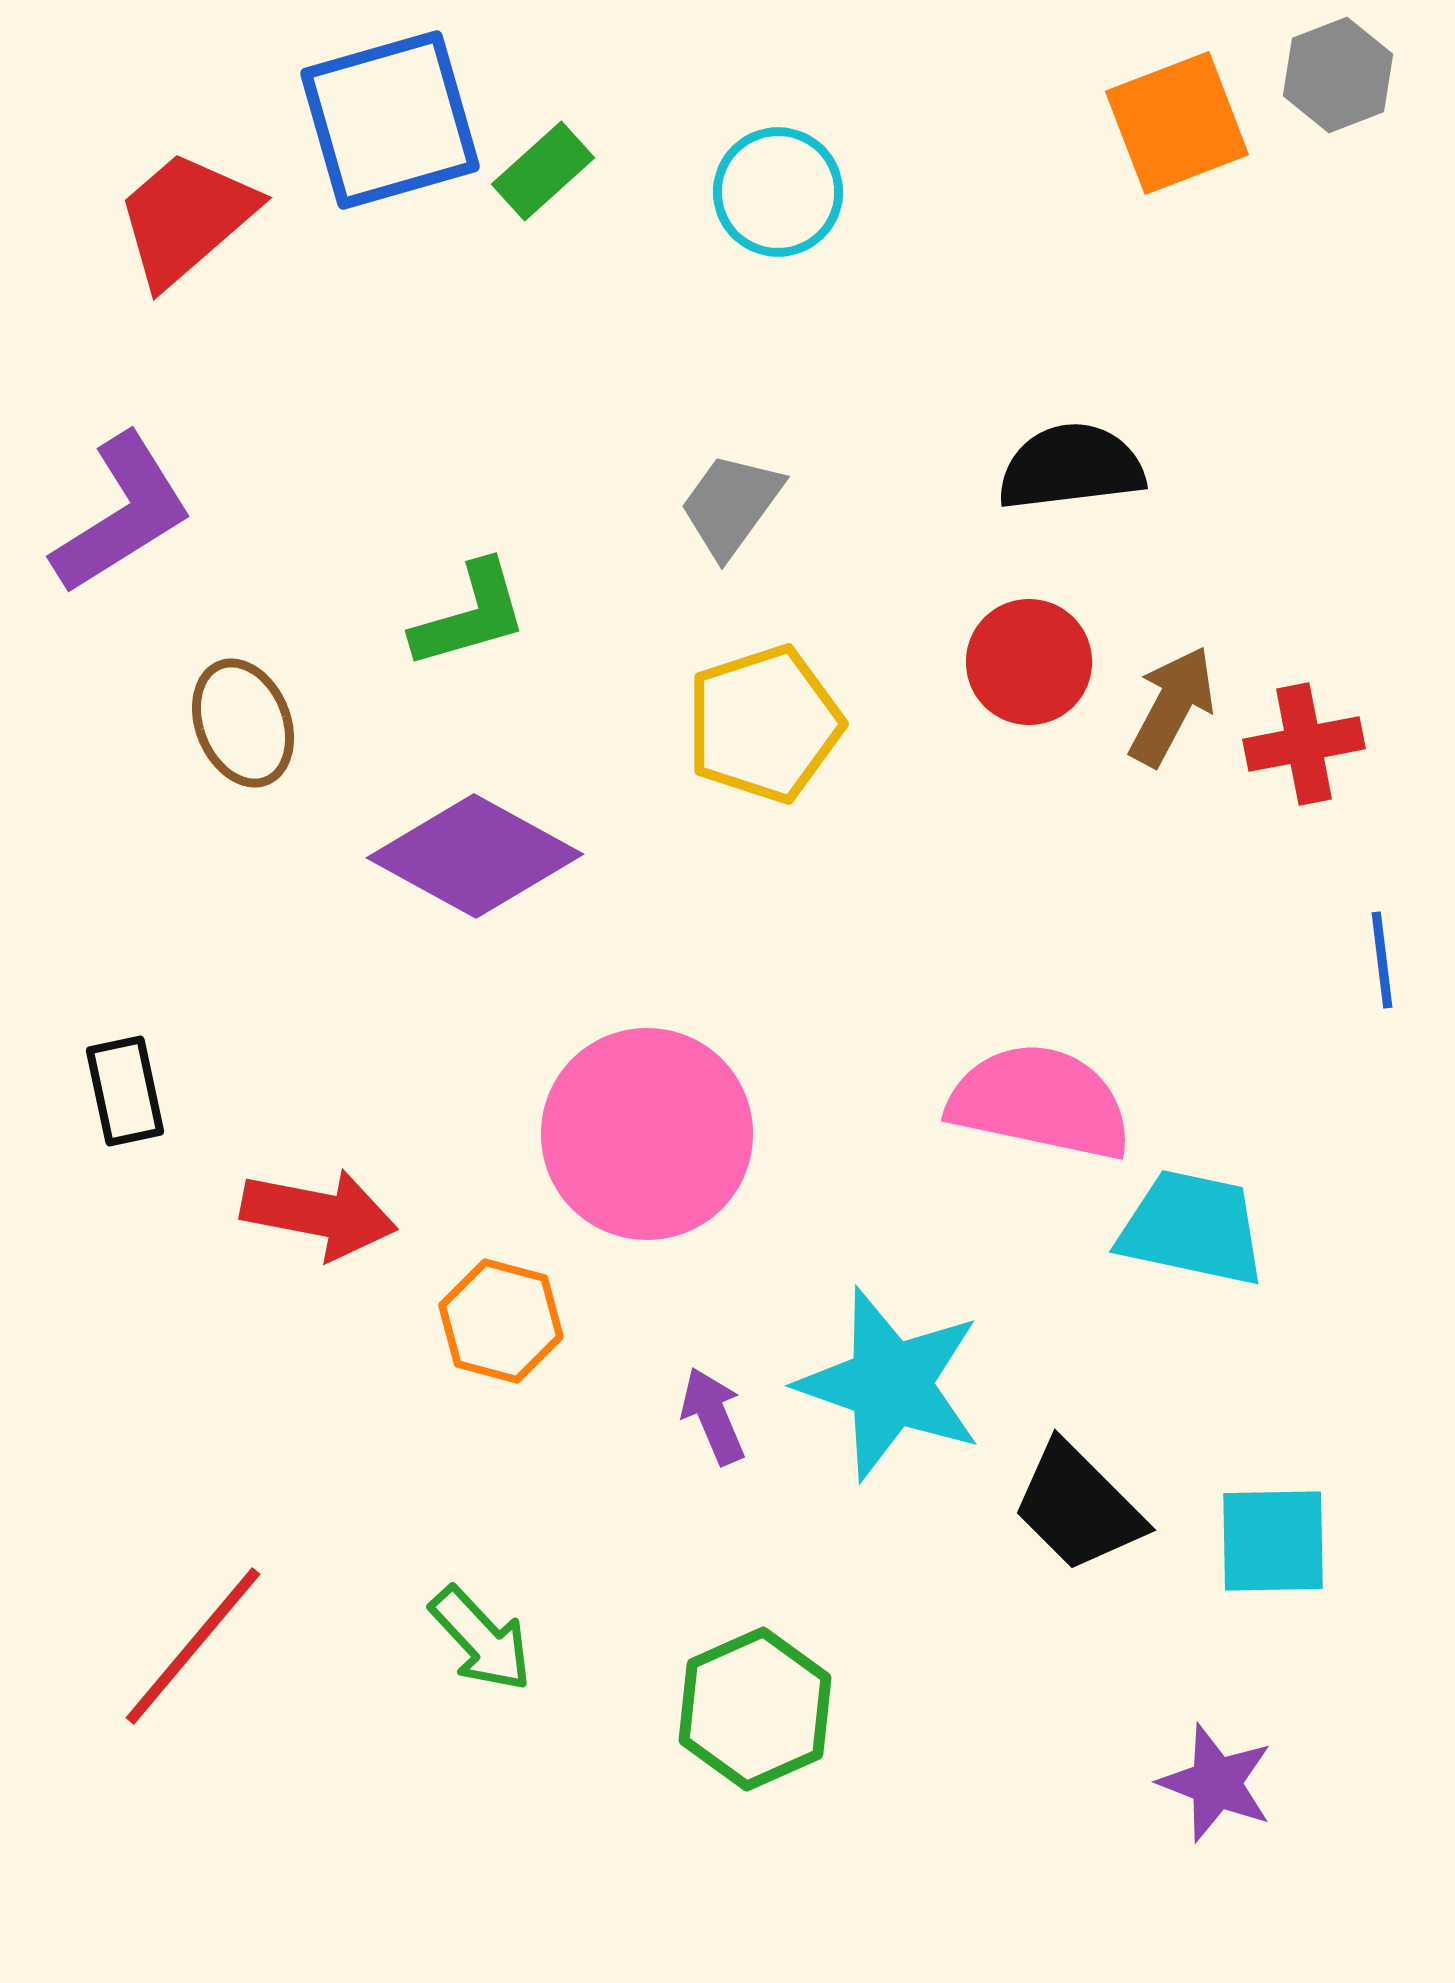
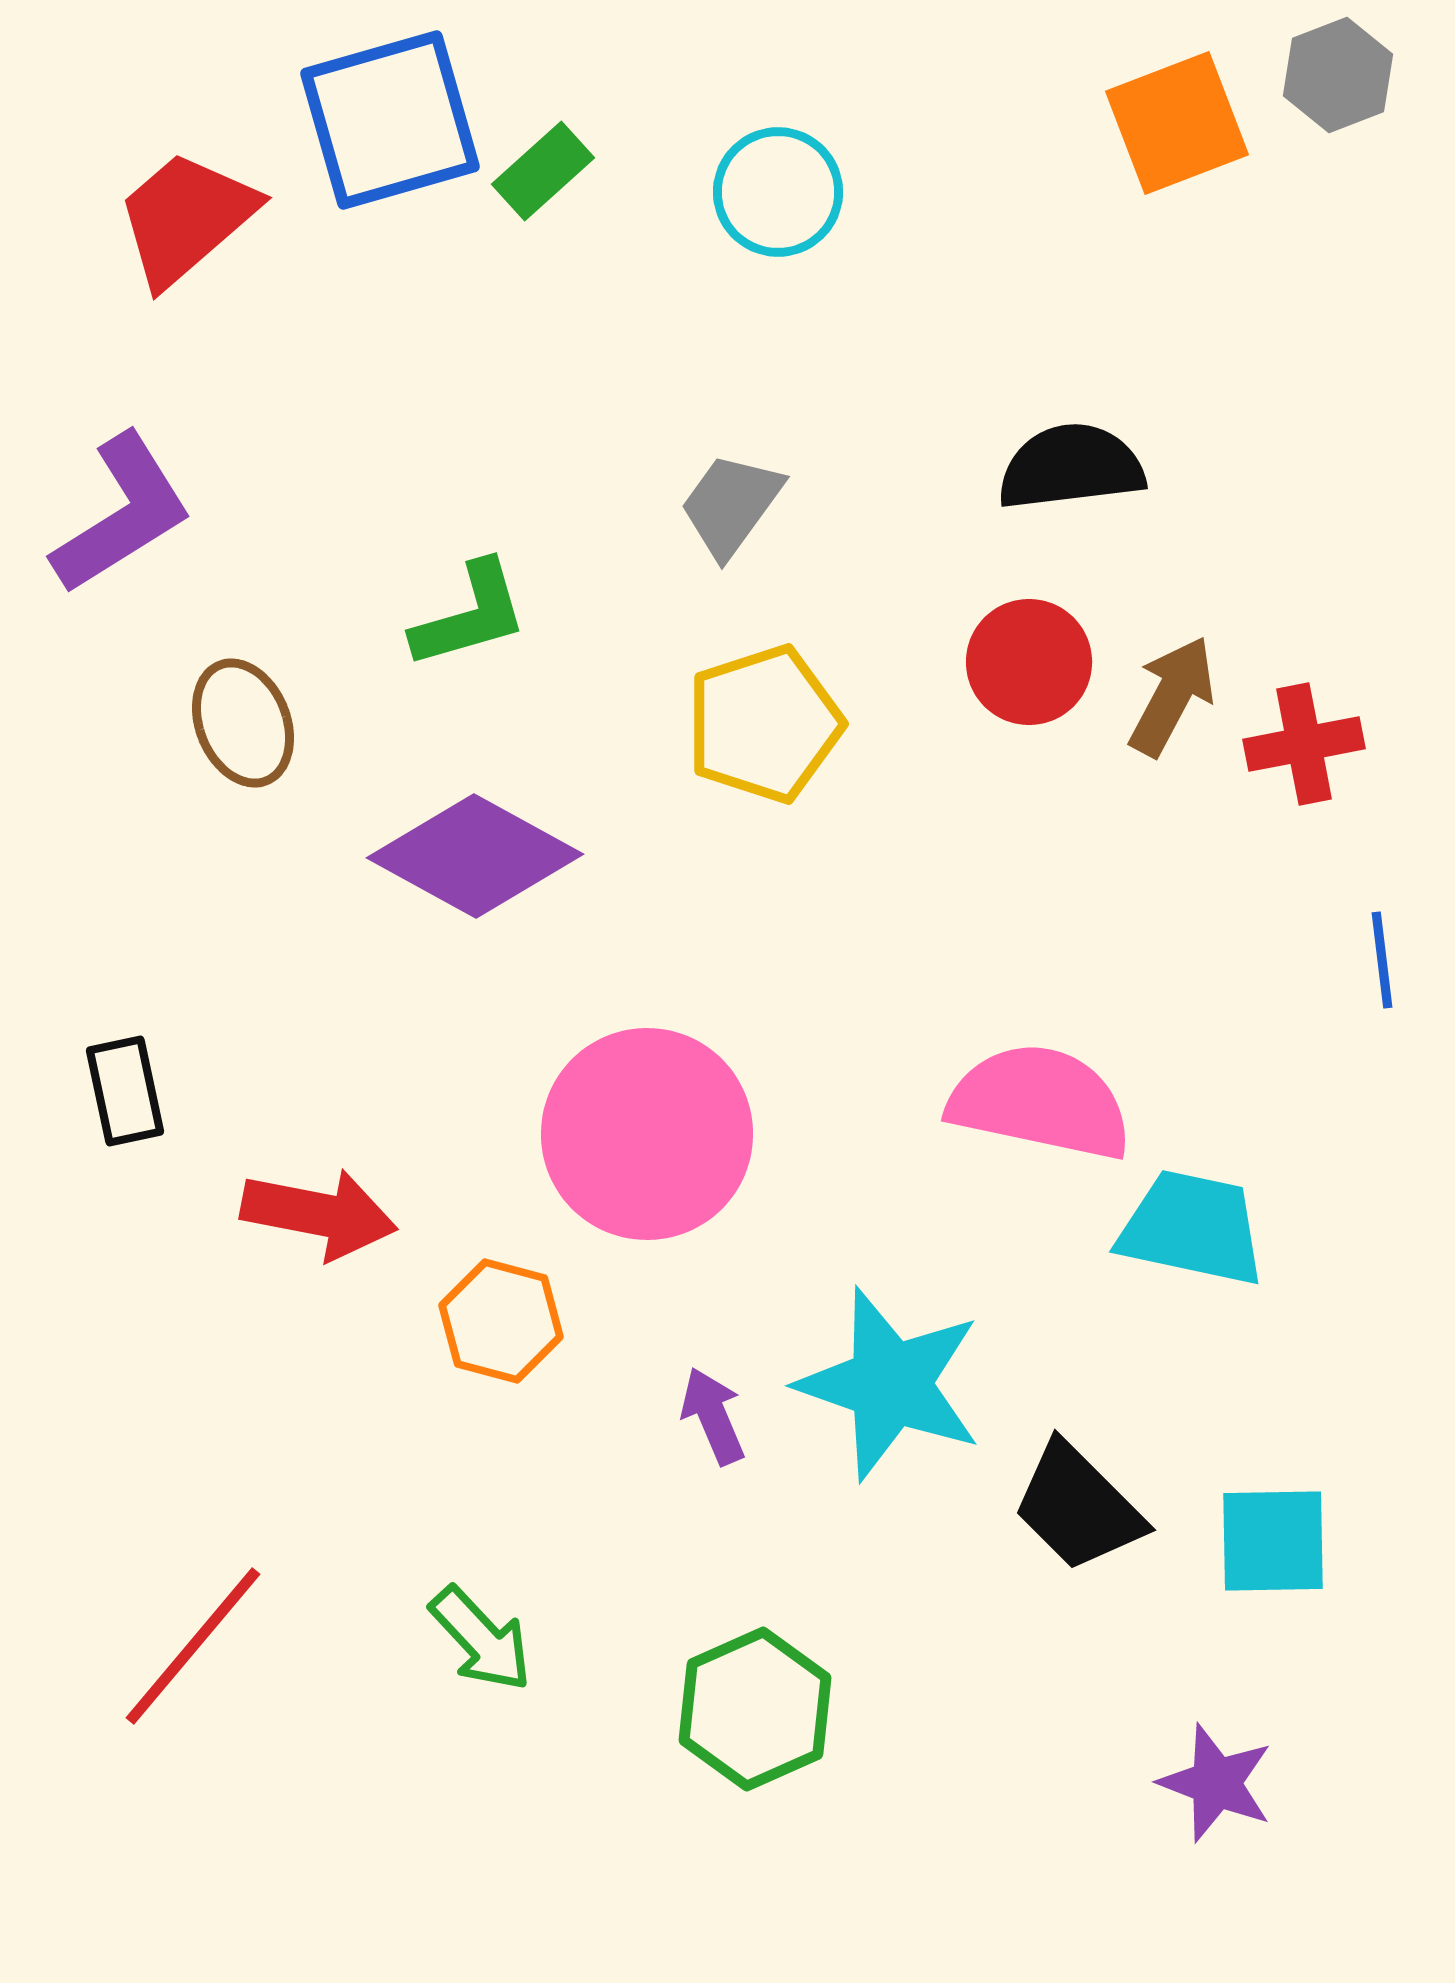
brown arrow: moved 10 px up
